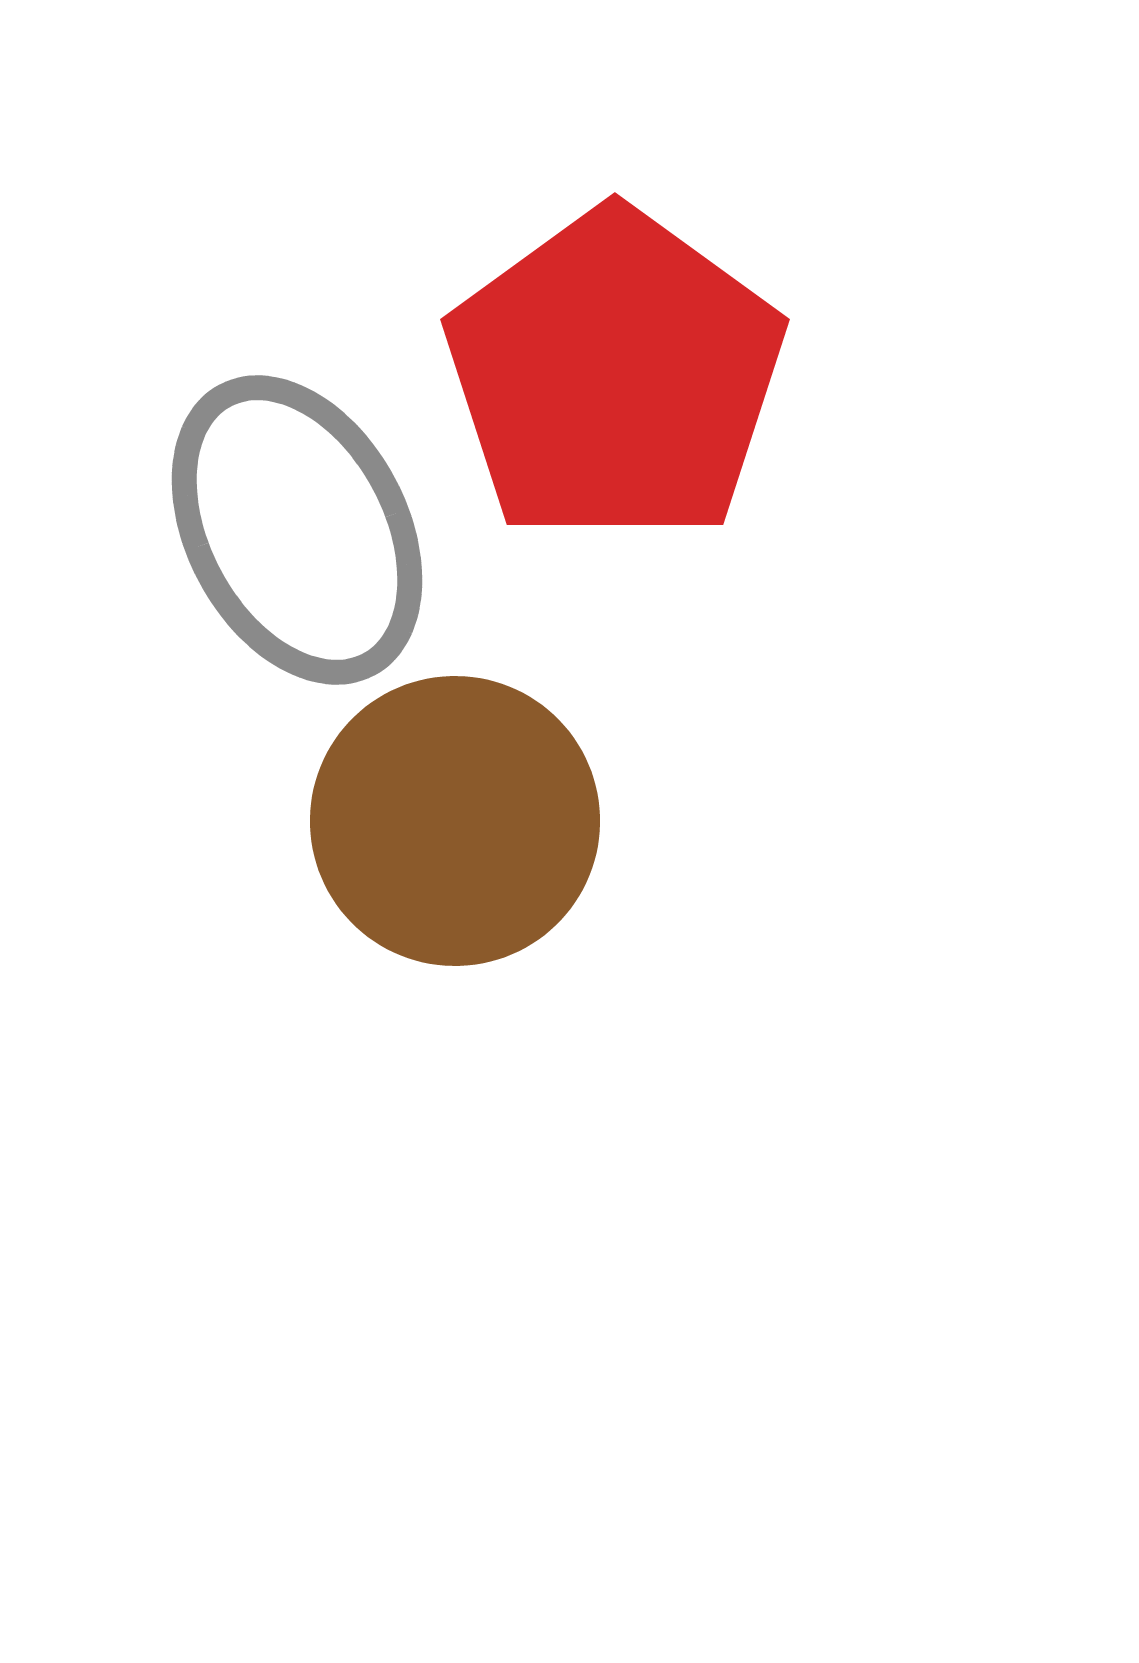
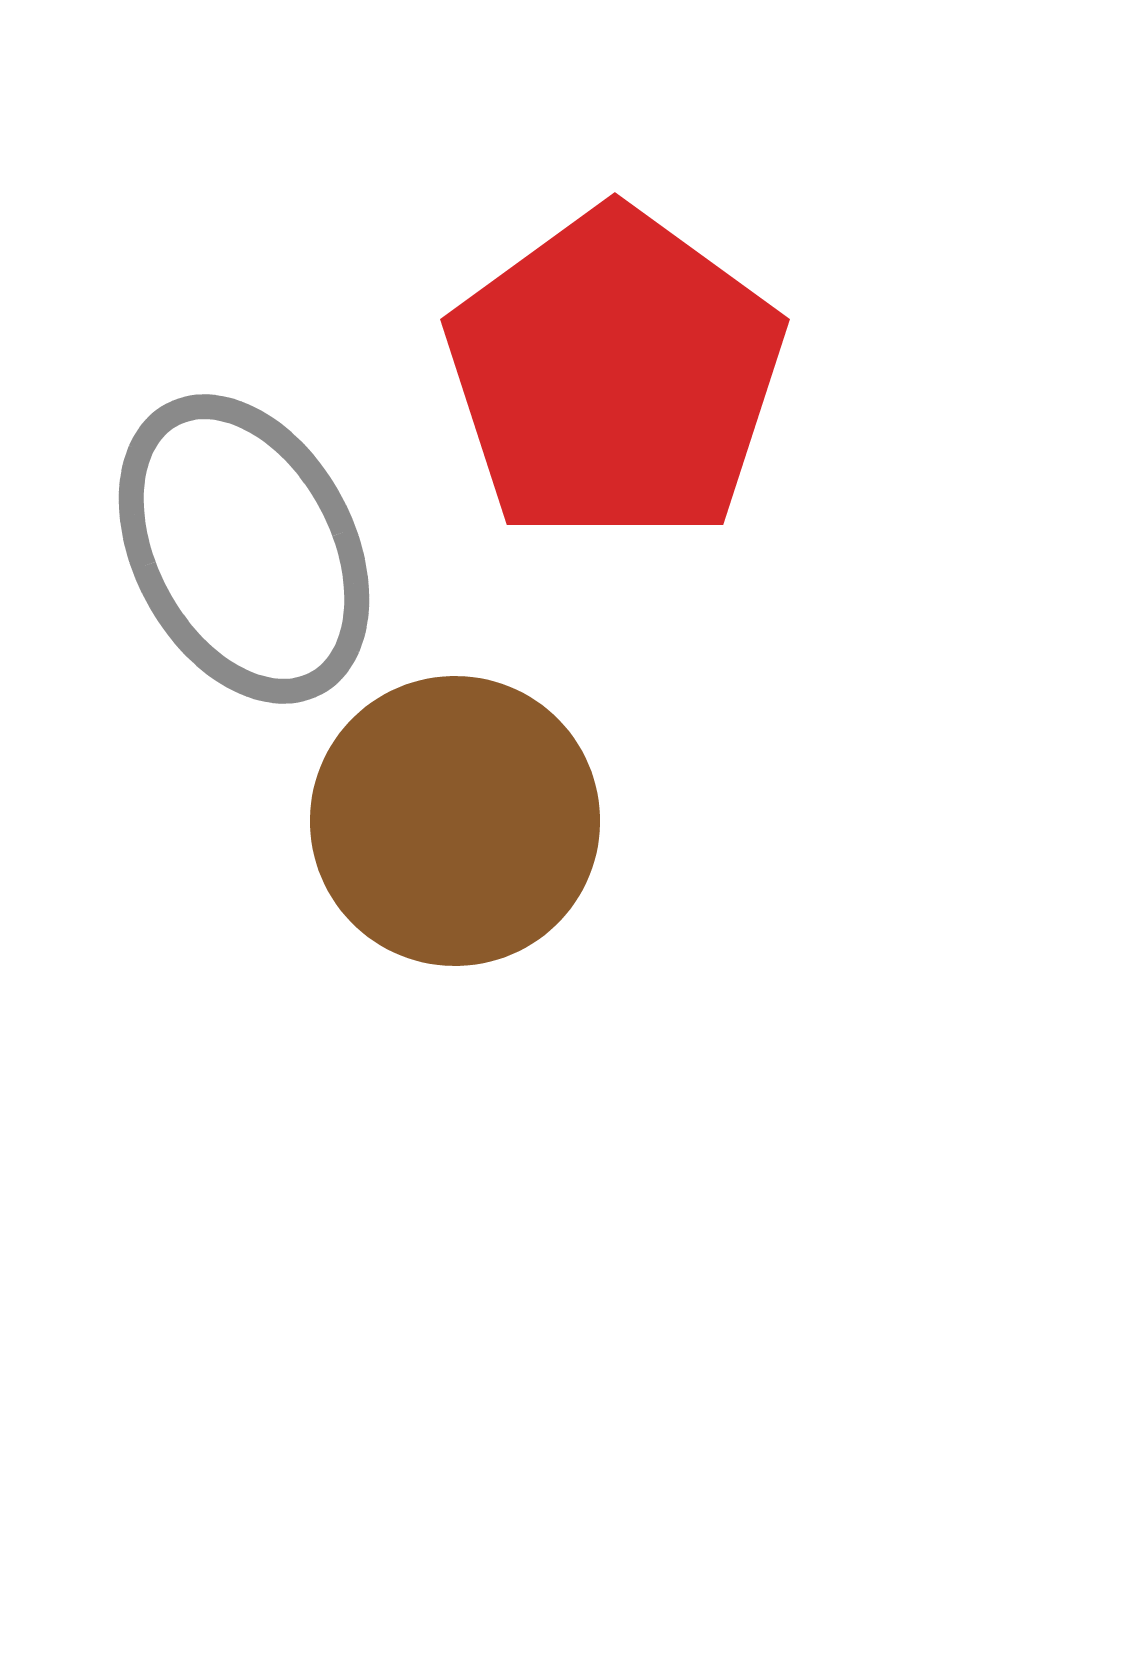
gray ellipse: moved 53 px left, 19 px down
